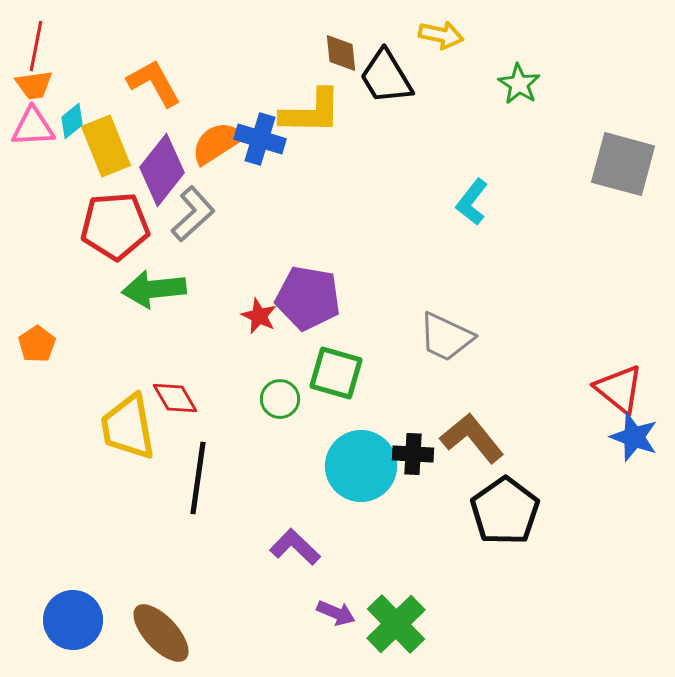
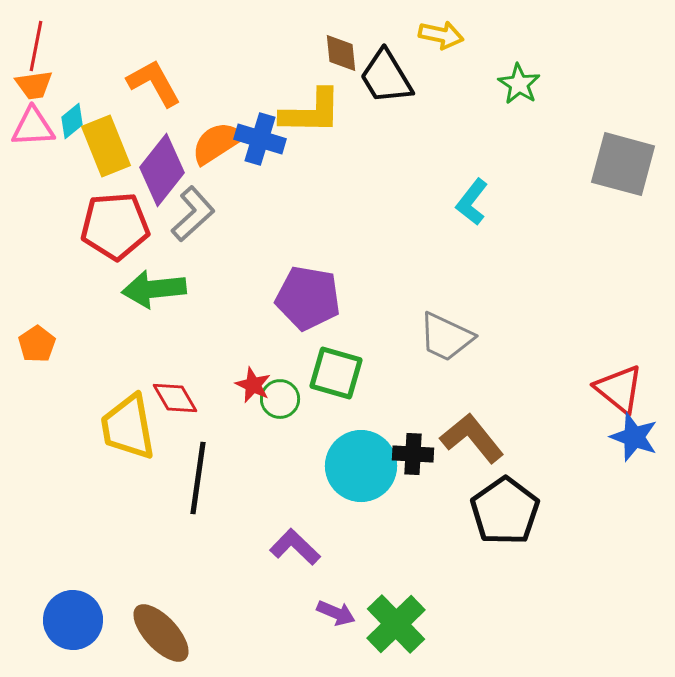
red star: moved 6 px left, 69 px down
